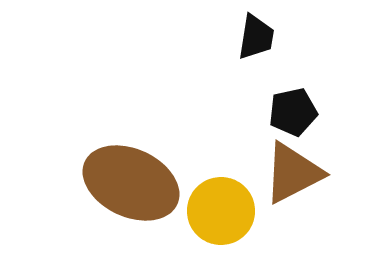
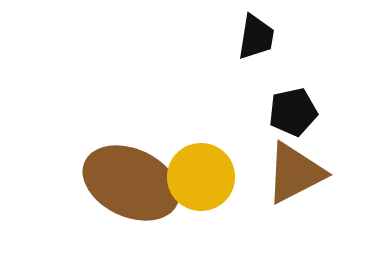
brown triangle: moved 2 px right
yellow circle: moved 20 px left, 34 px up
